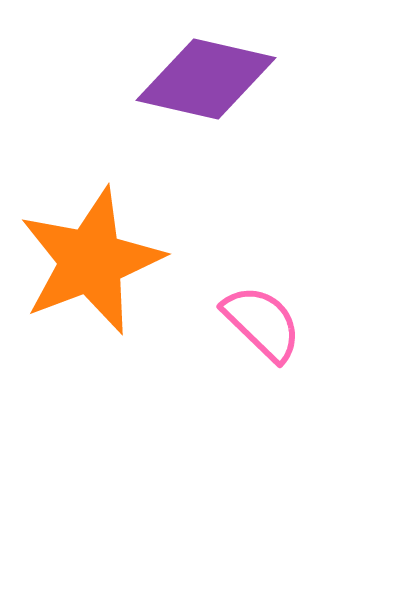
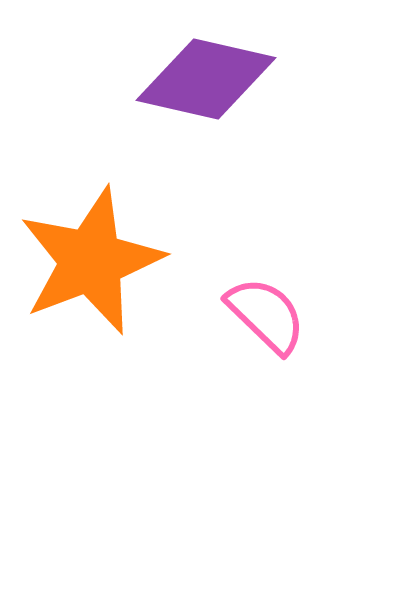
pink semicircle: moved 4 px right, 8 px up
